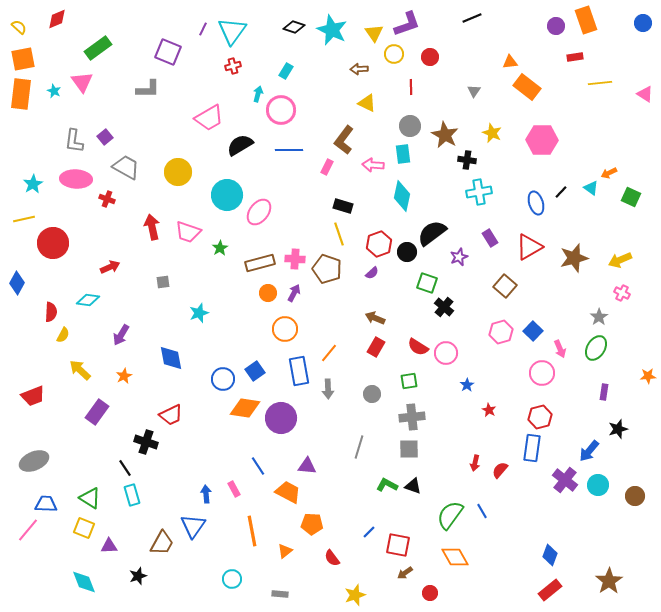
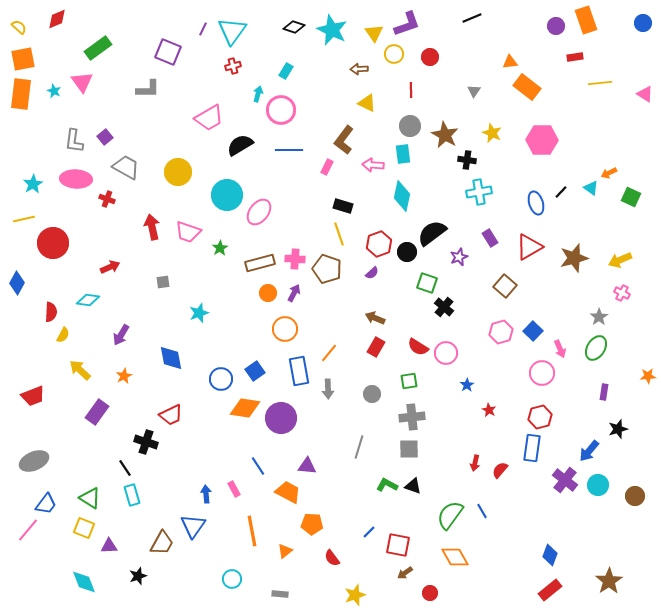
red line at (411, 87): moved 3 px down
blue circle at (223, 379): moved 2 px left
blue trapezoid at (46, 504): rotated 125 degrees clockwise
